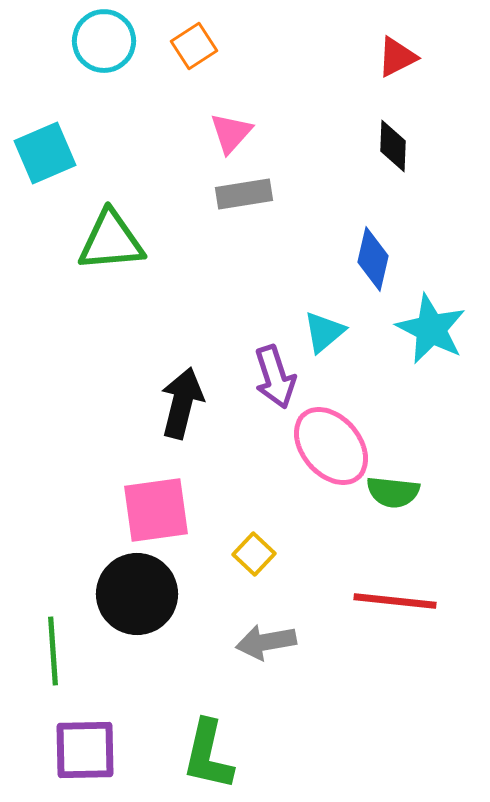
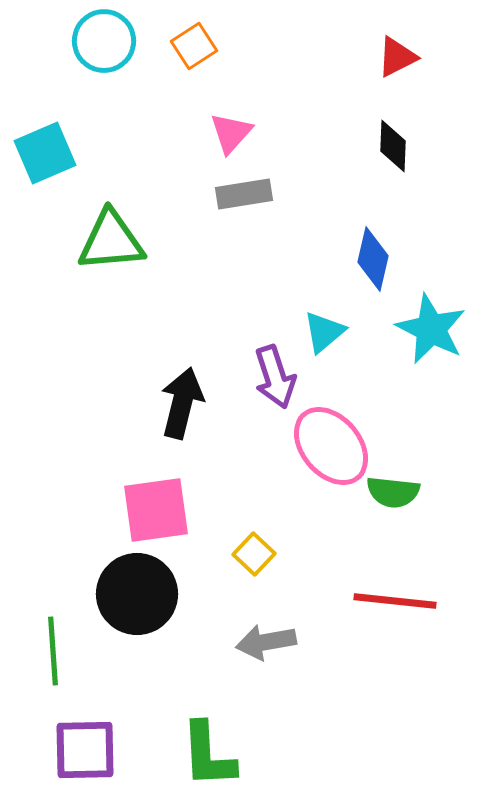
green L-shape: rotated 16 degrees counterclockwise
